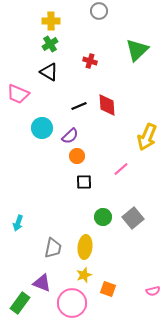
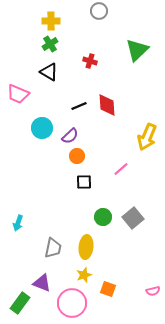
yellow ellipse: moved 1 px right
